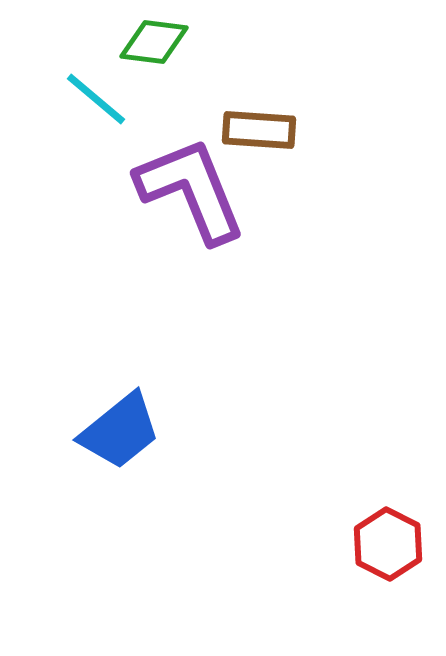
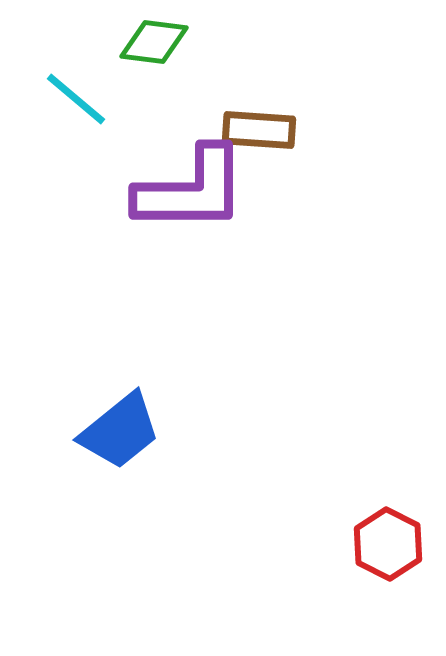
cyan line: moved 20 px left
purple L-shape: rotated 112 degrees clockwise
